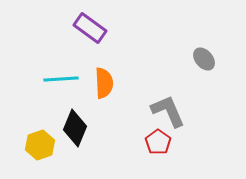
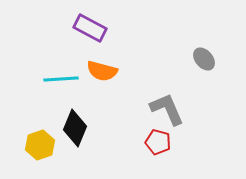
purple rectangle: rotated 8 degrees counterclockwise
orange semicircle: moved 2 px left, 12 px up; rotated 108 degrees clockwise
gray L-shape: moved 1 px left, 2 px up
red pentagon: rotated 20 degrees counterclockwise
